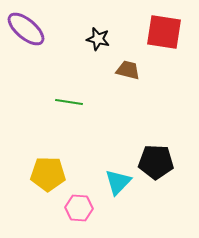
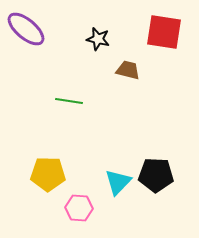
green line: moved 1 px up
black pentagon: moved 13 px down
